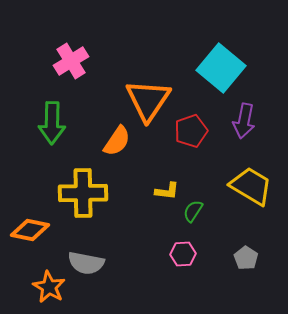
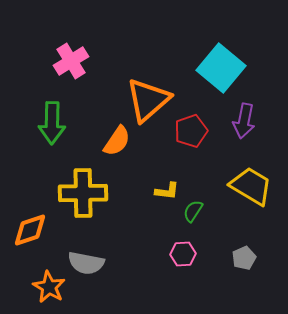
orange triangle: rotated 15 degrees clockwise
orange diamond: rotated 30 degrees counterclockwise
gray pentagon: moved 2 px left; rotated 15 degrees clockwise
